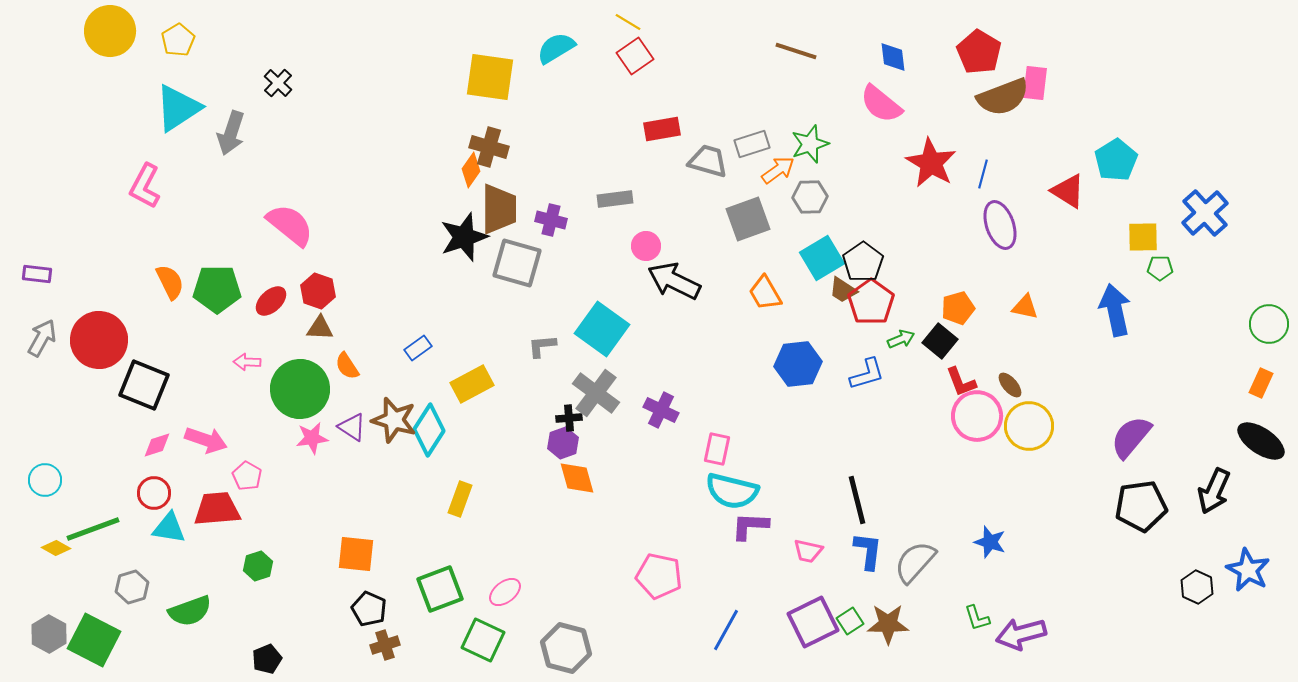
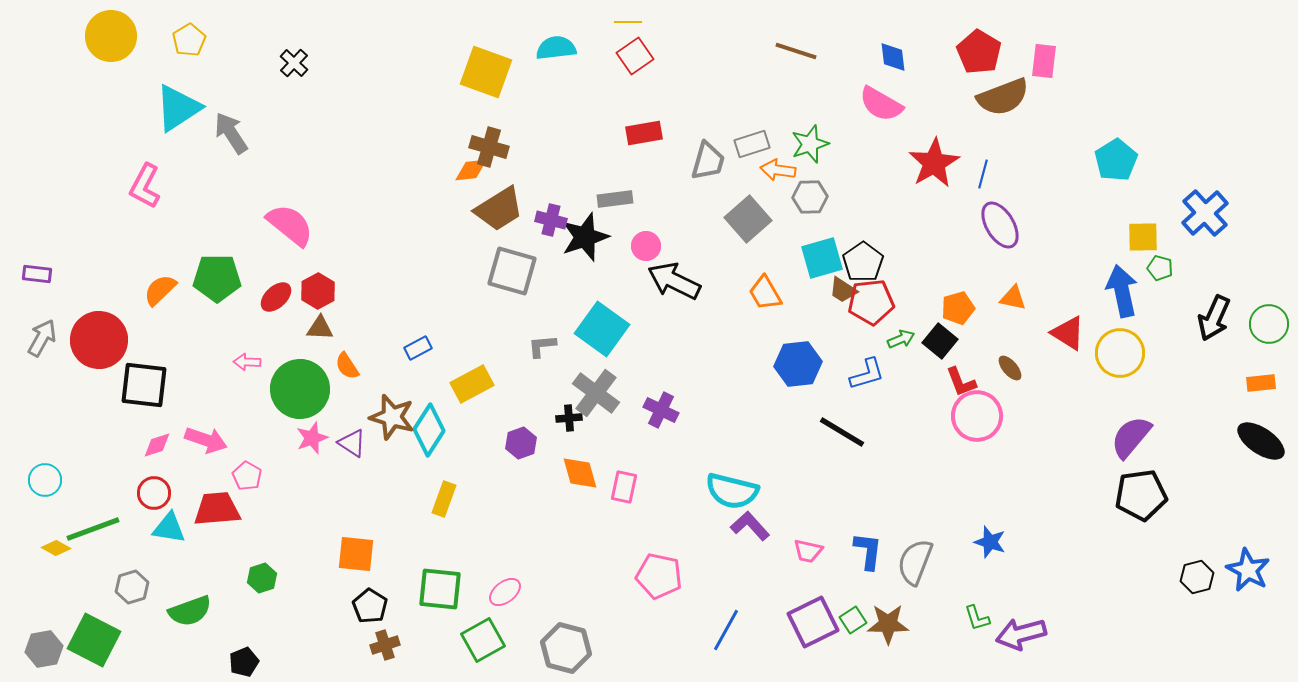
yellow line at (628, 22): rotated 32 degrees counterclockwise
yellow circle at (110, 31): moved 1 px right, 5 px down
yellow pentagon at (178, 40): moved 11 px right
cyan semicircle at (556, 48): rotated 24 degrees clockwise
yellow square at (490, 77): moved 4 px left, 5 px up; rotated 12 degrees clockwise
black cross at (278, 83): moved 16 px right, 20 px up
pink rectangle at (1035, 83): moved 9 px right, 22 px up
pink semicircle at (881, 104): rotated 9 degrees counterclockwise
red rectangle at (662, 129): moved 18 px left, 4 px down
gray arrow at (231, 133): rotated 129 degrees clockwise
gray trapezoid at (708, 161): rotated 90 degrees clockwise
red star at (931, 163): moved 3 px right; rotated 12 degrees clockwise
orange diamond at (471, 170): rotated 48 degrees clockwise
orange arrow at (778, 170): rotated 136 degrees counterclockwise
red triangle at (1068, 191): moved 142 px down
brown trapezoid at (499, 209): rotated 58 degrees clockwise
gray square at (748, 219): rotated 21 degrees counterclockwise
purple ellipse at (1000, 225): rotated 12 degrees counterclockwise
black star at (464, 237): moved 121 px right
cyan square at (822, 258): rotated 15 degrees clockwise
gray square at (517, 263): moved 5 px left, 8 px down
green pentagon at (1160, 268): rotated 15 degrees clockwise
orange semicircle at (170, 282): moved 10 px left, 8 px down; rotated 108 degrees counterclockwise
green pentagon at (217, 289): moved 11 px up
red hexagon at (318, 291): rotated 12 degrees clockwise
red ellipse at (271, 301): moved 5 px right, 4 px up
red pentagon at (871, 302): rotated 30 degrees clockwise
orange triangle at (1025, 307): moved 12 px left, 9 px up
blue arrow at (1115, 310): moved 7 px right, 19 px up
blue rectangle at (418, 348): rotated 8 degrees clockwise
orange rectangle at (1261, 383): rotated 60 degrees clockwise
black square at (144, 385): rotated 15 degrees counterclockwise
brown ellipse at (1010, 385): moved 17 px up
brown star at (394, 420): moved 2 px left, 3 px up
yellow circle at (1029, 426): moved 91 px right, 73 px up
purple triangle at (352, 427): moved 16 px down
pink star at (312, 438): rotated 12 degrees counterclockwise
purple hexagon at (563, 443): moved 42 px left
pink rectangle at (717, 449): moved 93 px left, 38 px down
orange diamond at (577, 478): moved 3 px right, 5 px up
black arrow at (1214, 491): moved 173 px up
yellow rectangle at (460, 499): moved 16 px left
black line at (857, 500): moved 15 px left, 68 px up; rotated 45 degrees counterclockwise
black pentagon at (1141, 506): moved 11 px up
purple L-shape at (750, 526): rotated 45 degrees clockwise
gray semicircle at (915, 562): rotated 21 degrees counterclockwise
green hexagon at (258, 566): moved 4 px right, 12 px down
black hexagon at (1197, 587): moved 10 px up; rotated 20 degrees clockwise
green square at (440, 589): rotated 27 degrees clockwise
black pentagon at (369, 609): moved 1 px right, 3 px up; rotated 8 degrees clockwise
green square at (850, 621): moved 3 px right, 1 px up
gray hexagon at (49, 634): moved 5 px left, 15 px down; rotated 21 degrees clockwise
green square at (483, 640): rotated 36 degrees clockwise
black pentagon at (267, 659): moved 23 px left, 3 px down
